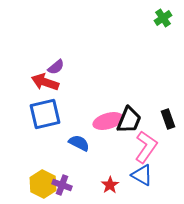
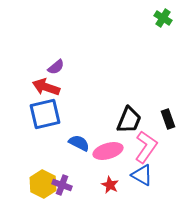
green cross: rotated 24 degrees counterclockwise
red arrow: moved 1 px right, 5 px down
pink ellipse: moved 30 px down
red star: rotated 12 degrees counterclockwise
